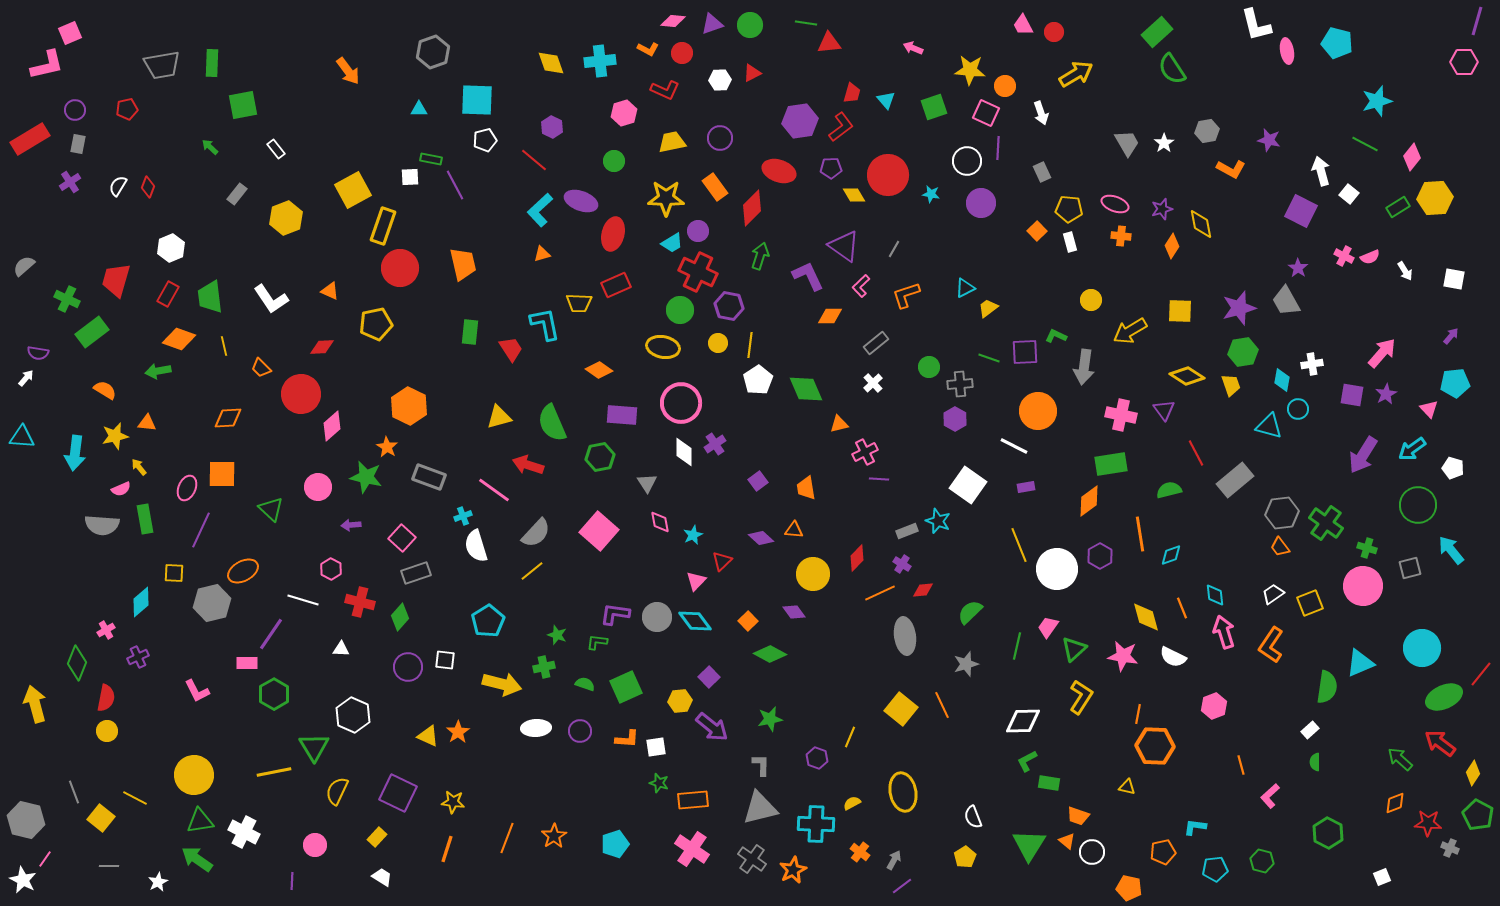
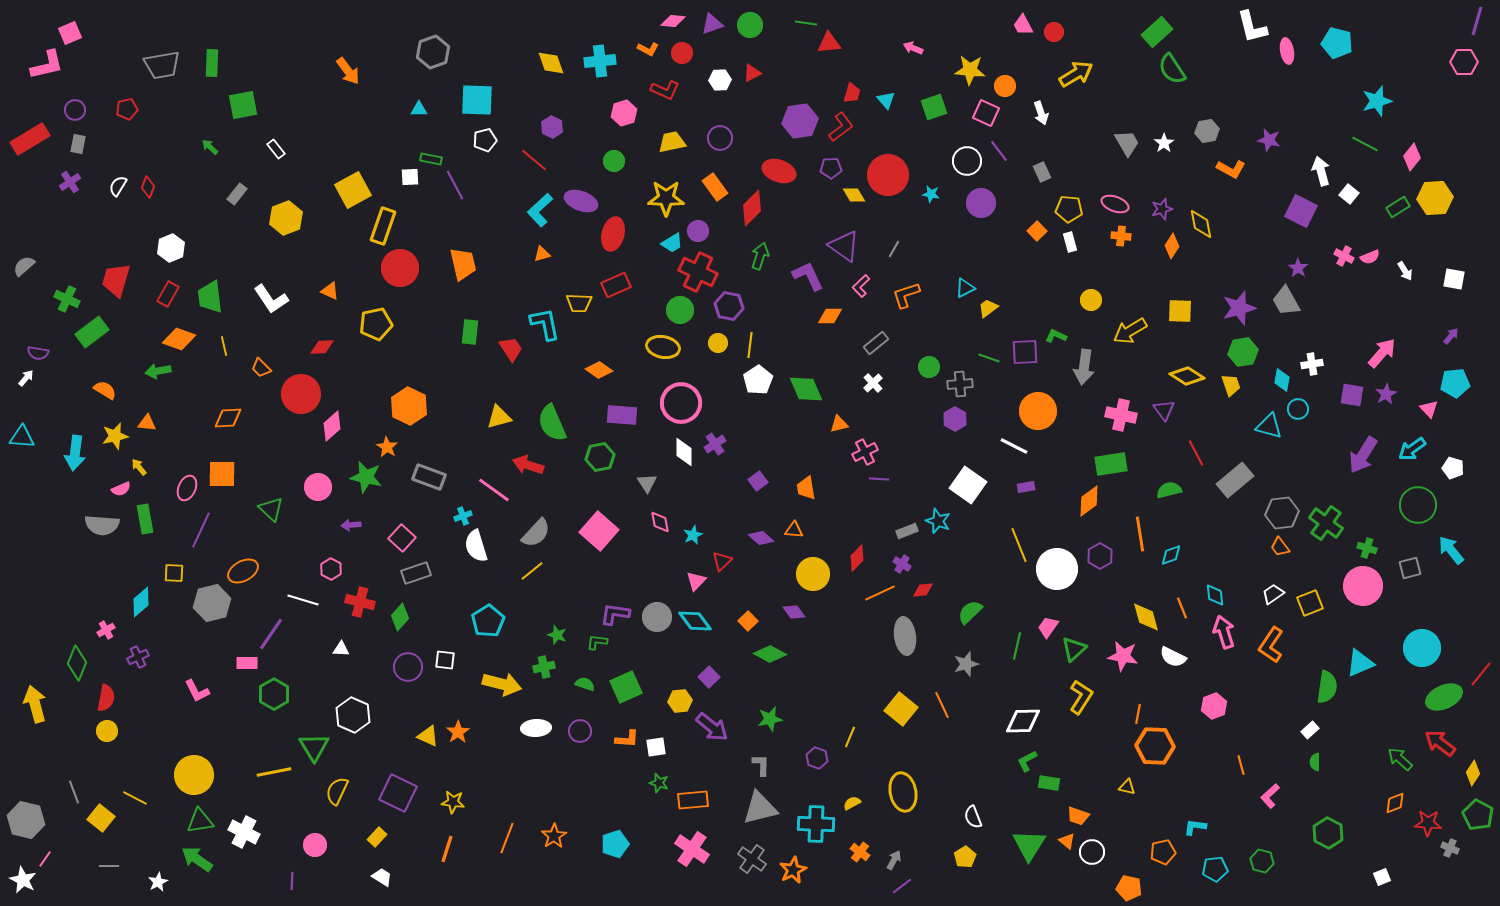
white L-shape at (1256, 25): moved 4 px left, 2 px down
purple line at (998, 148): moved 1 px right, 3 px down; rotated 40 degrees counterclockwise
